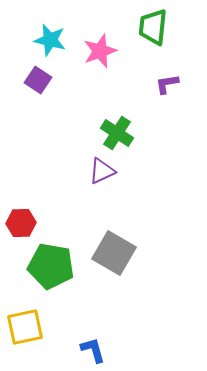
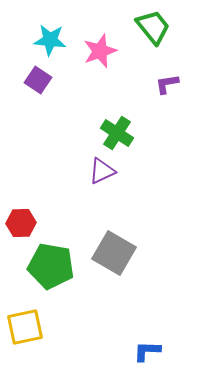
green trapezoid: rotated 135 degrees clockwise
cyan star: rotated 8 degrees counterclockwise
blue L-shape: moved 54 px right, 1 px down; rotated 72 degrees counterclockwise
